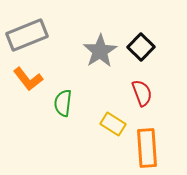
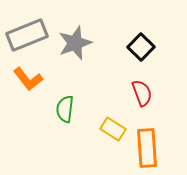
gray star: moved 25 px left, 8 px up; rotated 12 degrees clockwise
green semicircle: moved 2 px right, 6 px down
yellow rectangle: moved 5 px down
